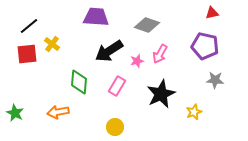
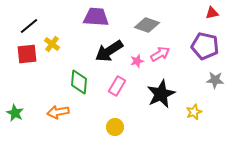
pink arrow: rotated 150 degrees counterclockwise
